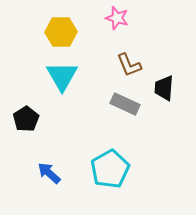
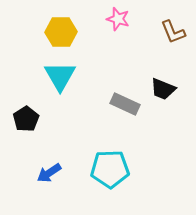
pink star: moved 1 px right, 1 px down
brown L-shape: moved 44 px right, 33 px up
cyan triangle: moved 2 px left
black trapezoid: moved 1 px left, 1 px down; rotated 72 degrees counterclockwise
cyan pentagon: rotated 27 degrees clockwise
blue arrow: rotated 75 degrees counterclockwise
